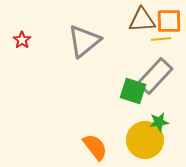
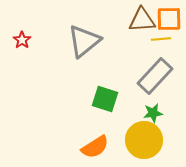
orange square: moved 2 px up
green square: moved 28 px left, 8 px down
green star: moved 6 px left, 9 px up
yellow circle: moved 1 px left
orange semicircle: rotated 96 degrees clockwise
